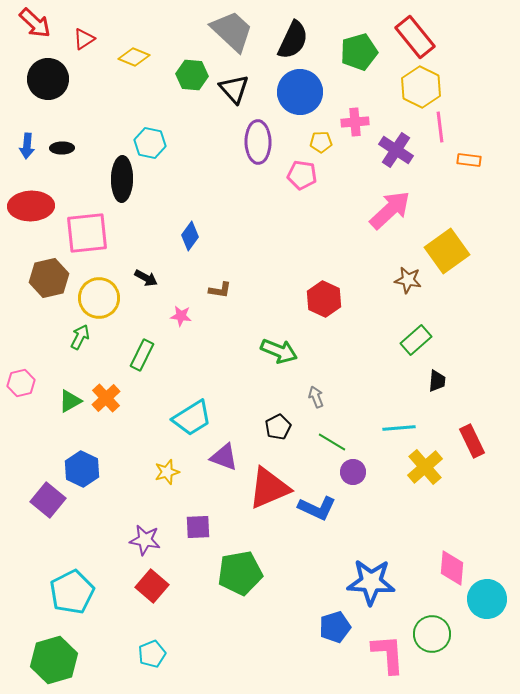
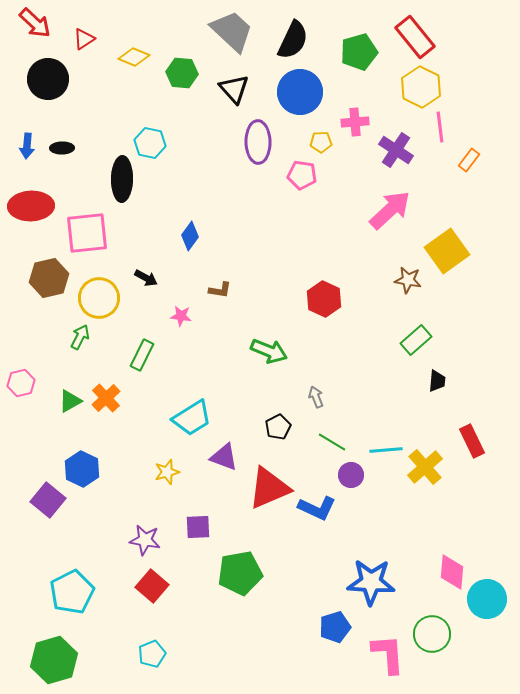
green hexagon at (192, 75): moved 10 px left, 2 px up
orange rectangle at (469, 160): rotated 60 degrees counterclockwise
green arrow at (279, 351): moved 10 px left
cyan line at (399, 428): moved 13 px left, 22 px down
purple circle at (353, 472): moved 2 px left, 3 px down
pink diamond at (452, 568): moved 4 px down
